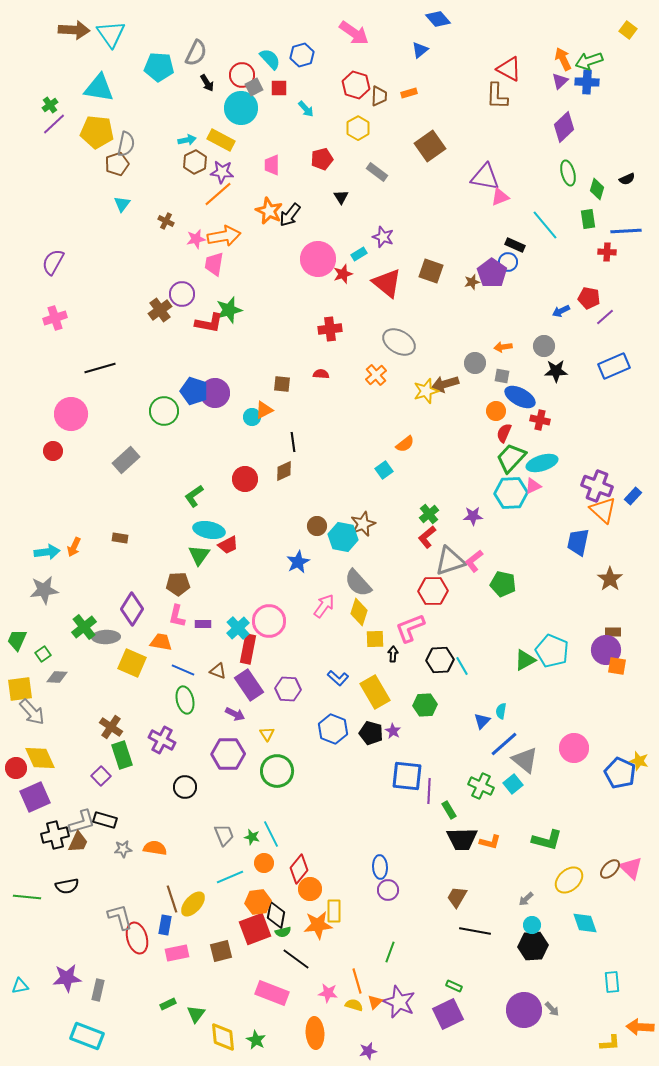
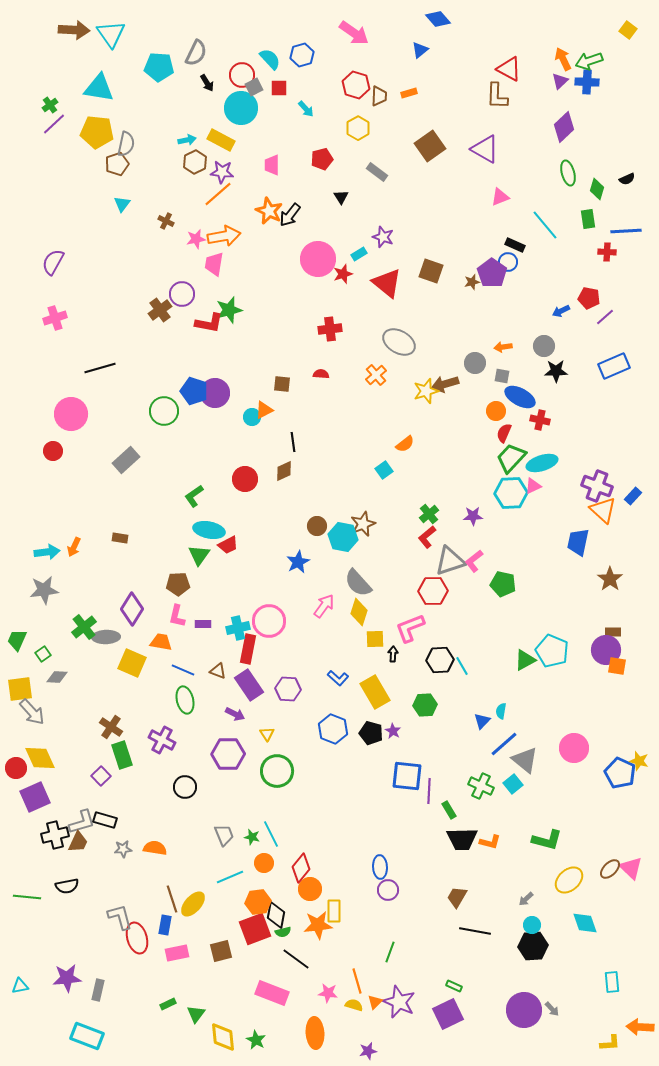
purple triangle at (485, 177): moved 28 px up; rotated 20 degrees clockwise
cyan cross at (238, 628): rotated 30 degrees clockwise
red diamond at (299, 869): moved 2 px right, 1 px up
